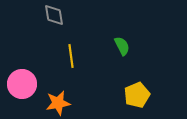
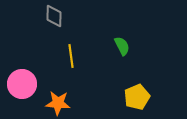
gray diamond: moved 1 px down; rotated 10 degrees clockwise
yellow pentagon: moved 2 px down
orange star: rotated 15 degrees clockwise
